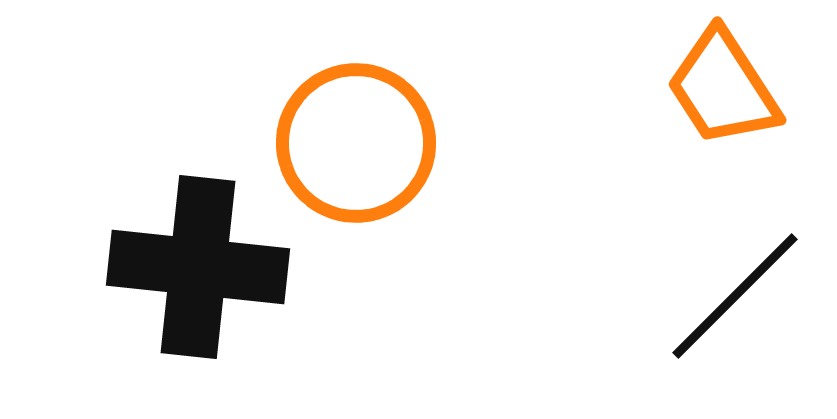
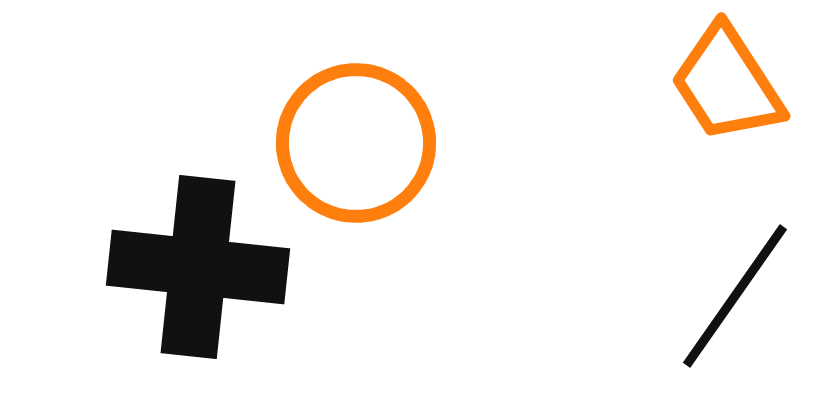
orange trapezoid: moved 4 px right, 4 px up
black line: rotated 10 degrees counterclockwise
